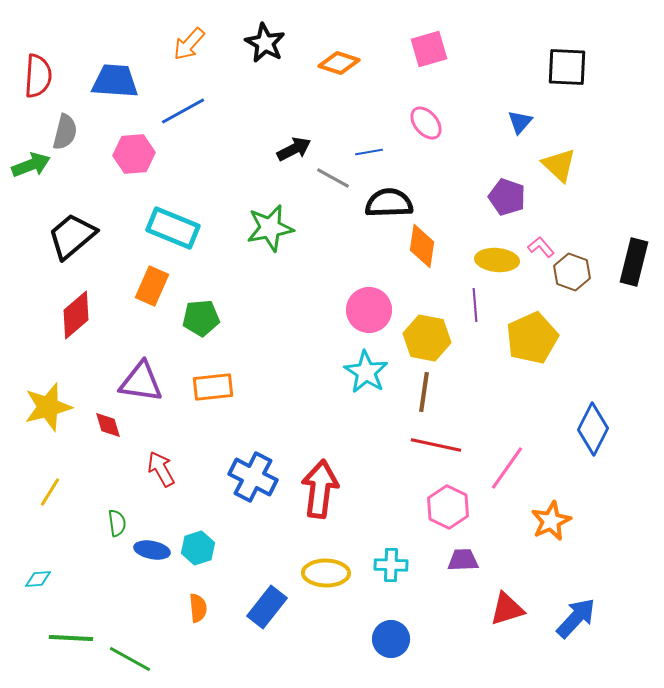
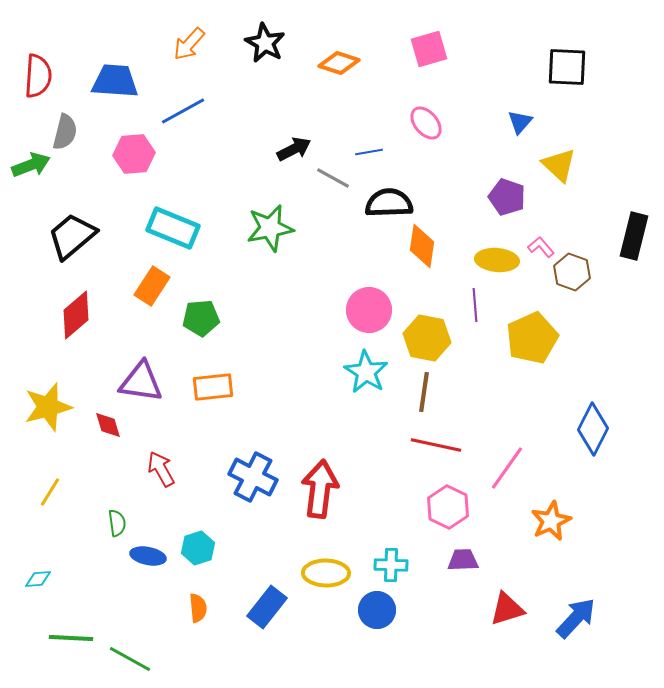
black rectangle at (634, 262): moved 26 px up
orange rectangle at (152, 286): rotated 9 degrees clockwise
blue ellipse at (152, 550): moved 4 px left, 6 px down
blue circle at (391, 639): moved 14 px left, 29 px up
